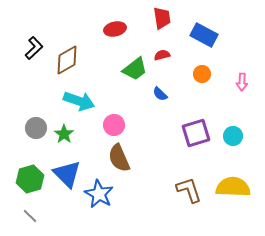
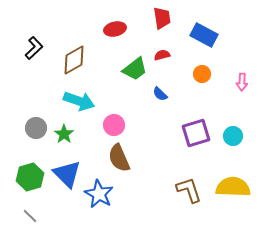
brown diamond: moved 7 px right
green hexagon: moved 2 px up
